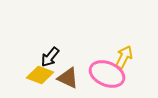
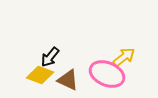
yellow arrow: rotated 25 degrees clockwise
brown triangle: moved 2 px down
